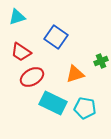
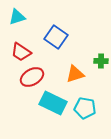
green cross: rotated 24 degrees clockwise
